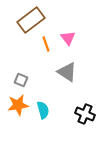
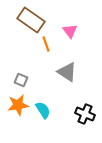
brown rectangle: rotated 72 degrees clockwise
pink triangle: moved 2 px right, 7 px up
cyan semicircle: rotated 18 degrees counterclockwise
